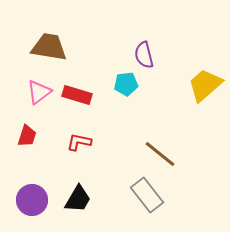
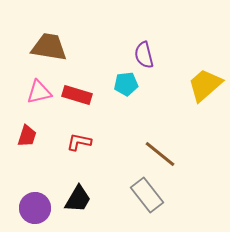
pink triangle: rotated 24 degrees clockwise
purple circle: moved 3 px right, 8 px down
